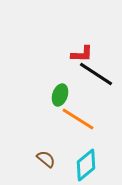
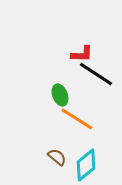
green ellipse: rotated 40 degrees counterclockwise
orange line: moved 1 px left
brown semicircle: moved 11 px right, 2 px up
